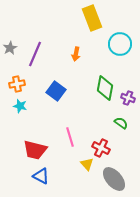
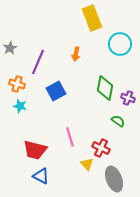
purple line: moved 3 px right, 8 px down
orange cross: rotated 28 degrees clockwise
blue square: rotated 24 degrees clockwise
green semicircle: moved 3 px left, 2 px up
gray ellipse: rotated 20 degrees clockwise
